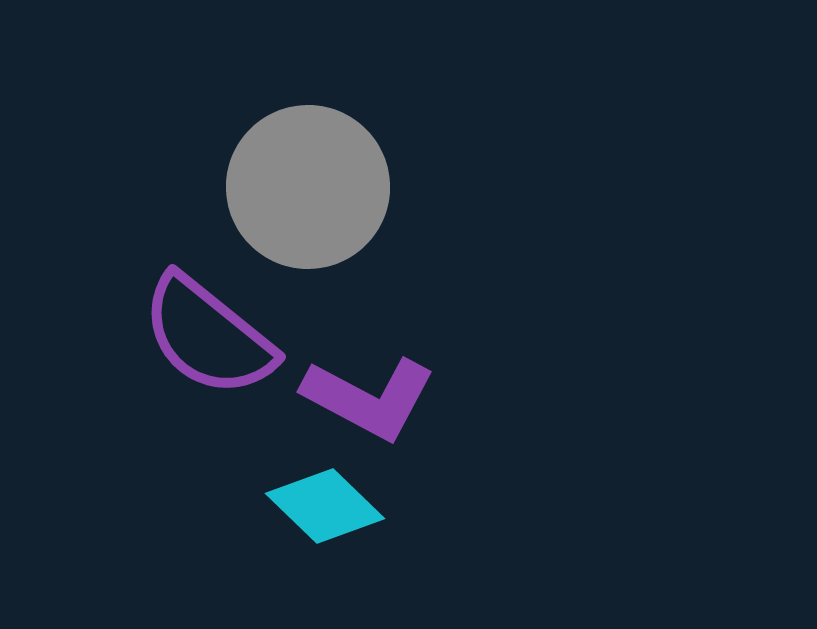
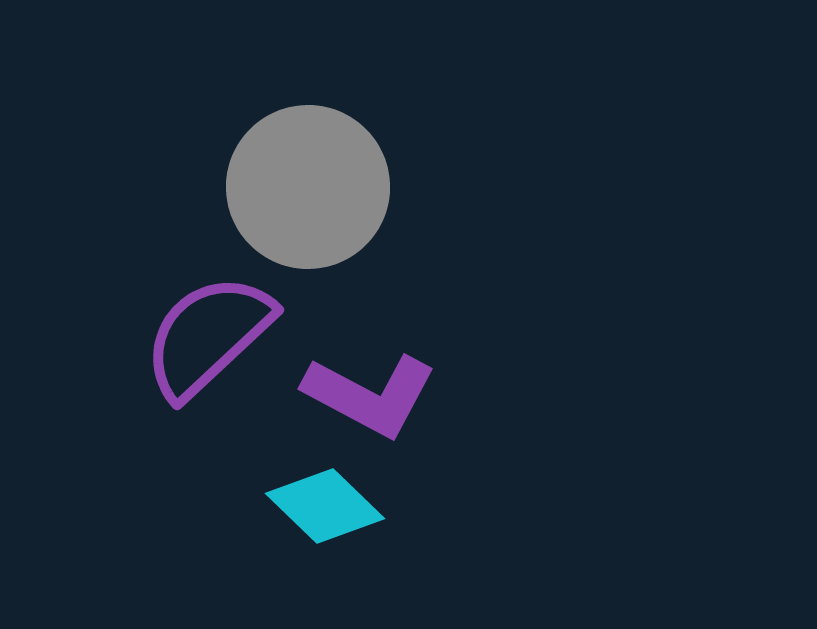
purple semicircle: rotated 98 degrees clockwise
purple L-shape: moved 1 px right, 3 px up
